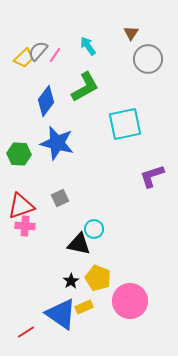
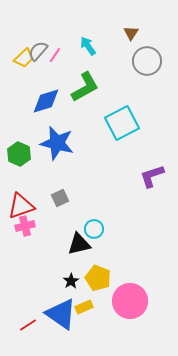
gray circle: moved 1 px left, 2 px down
blue diamond: rotated 36 degrees clockwise
cyan square: moved 3 px left, 1 px up; rotated 16 degrees counterclockwise
green hexagon: rotated 20 degrees clockwise
pink cross: rotated 18 degrees counterclockwise
black triangle: rotated 25 degrees counterclockwise
red line: moved 2 px right, 7 px up
